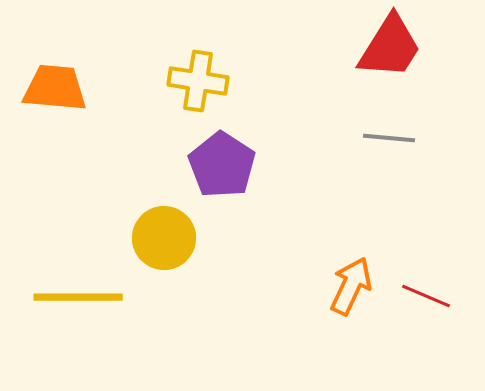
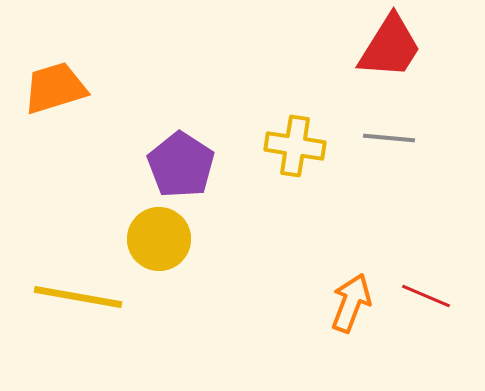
yellow cross: moved 97 px right, 65 px down
orange trapezoid: rotated 22 degrees counterclockwise
purple pentagon: moved 41 px left
yellow circle: moved 5 px left, 1 px down
orange arrow: moved 17 px down; rotated 4 degrees counterclockwise
yellow line: rotated 10 degrees clockwise
